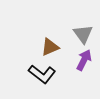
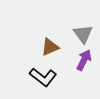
black L-shape: moved 1 px right, 3 px down
